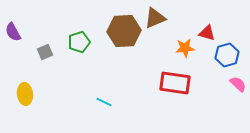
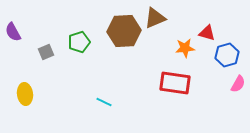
gray square: moved 1 px right
pink semicircle: rotated 78 degrees clockwise
